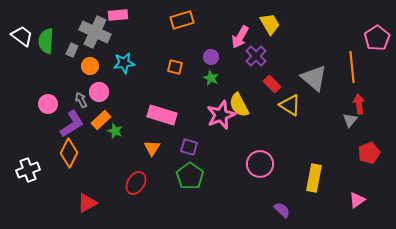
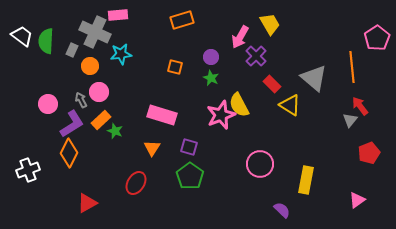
cyan star at (124, 63): moved 3 px left, 9 px up
red arrow at (359, 104): moved 1 px right, 2 px down; rotated 30 degrees counterclockwise
yellow rectangle at (314, 178): moved 8 px left, 2 px down
